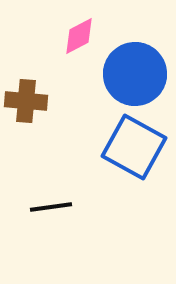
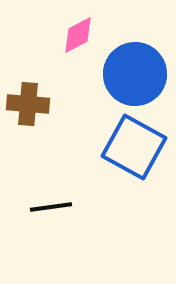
pink diamond: moved 1 px left, 1 px up
brown cross: moved 2 px right, 3 px down
